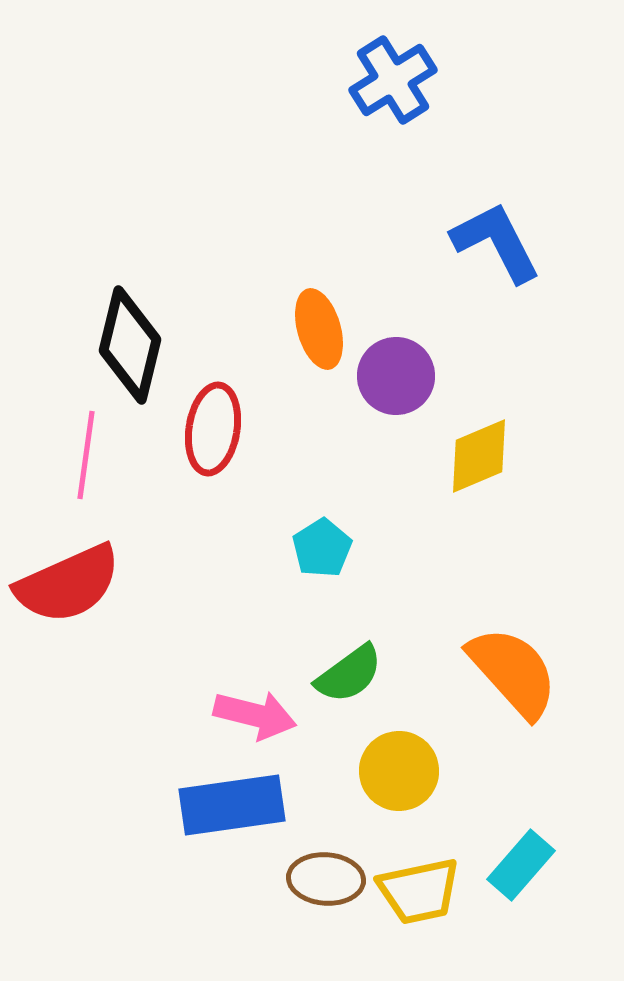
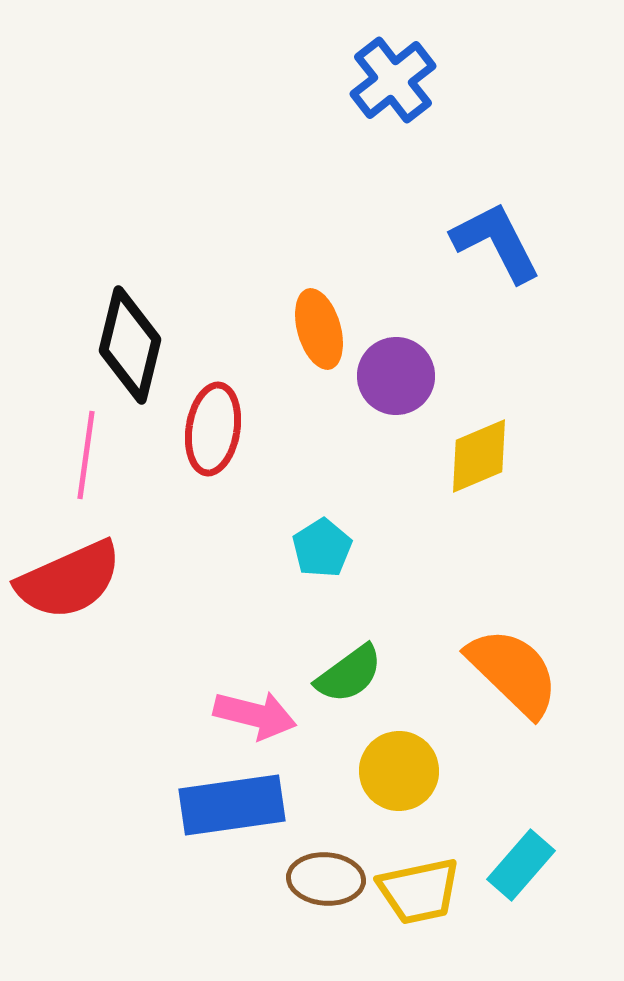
blue cross: rotated 6 degrees counterclockwise
red semicircle: moved 1 px right, 4 px up
orange semicircle: rotated 4 degrees counterclockwise
